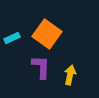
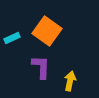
orange square: moved 3 px up
yellow arrow: moved 6 px down
